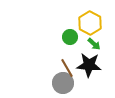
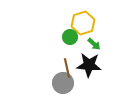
yellow hexagon: moved 7 px left; rotated 15 degrees clockwise
brown line: rotated 18 degrees clockwise
